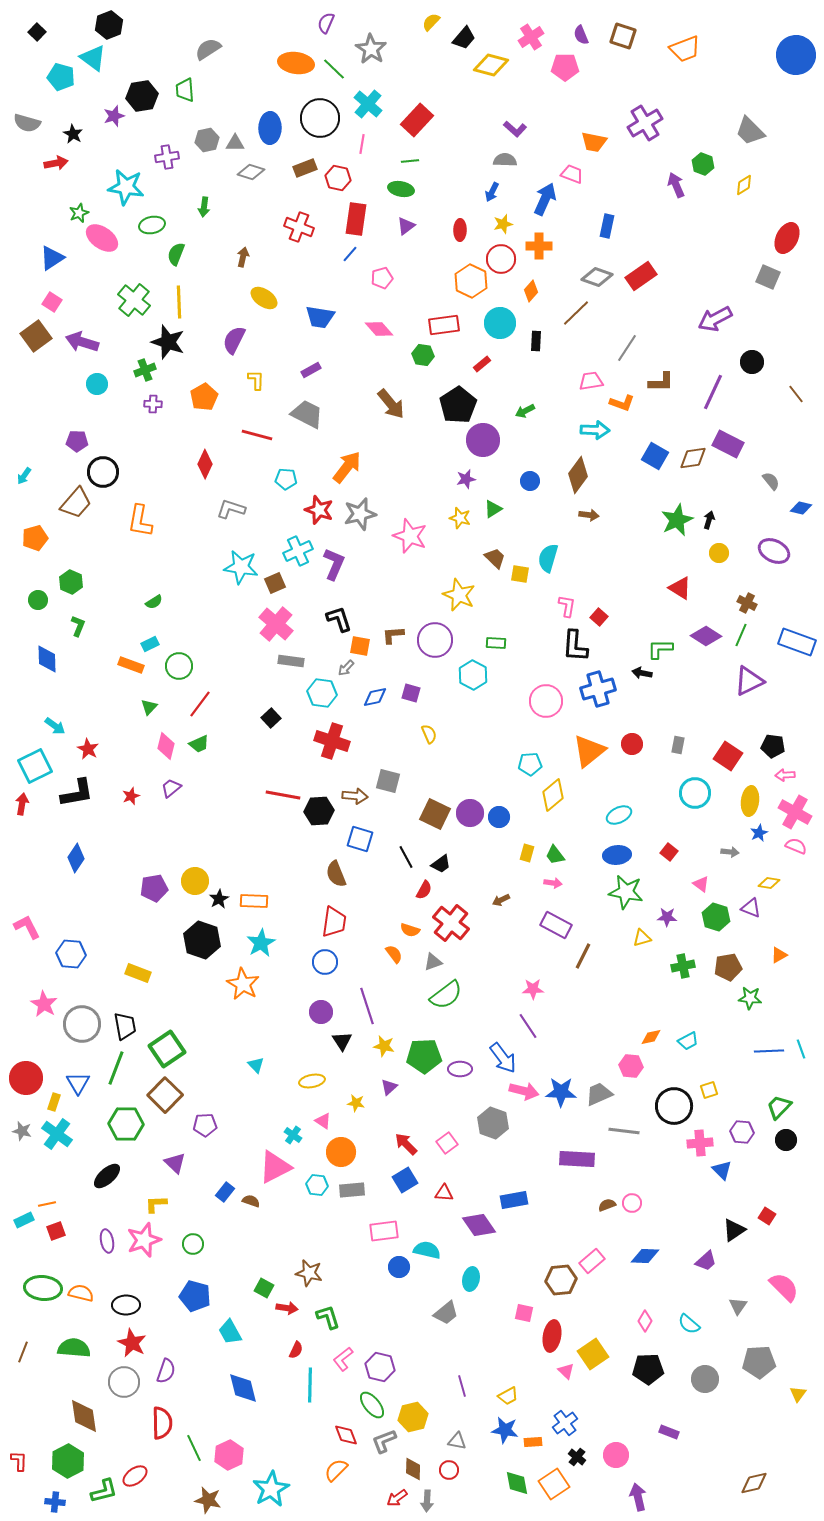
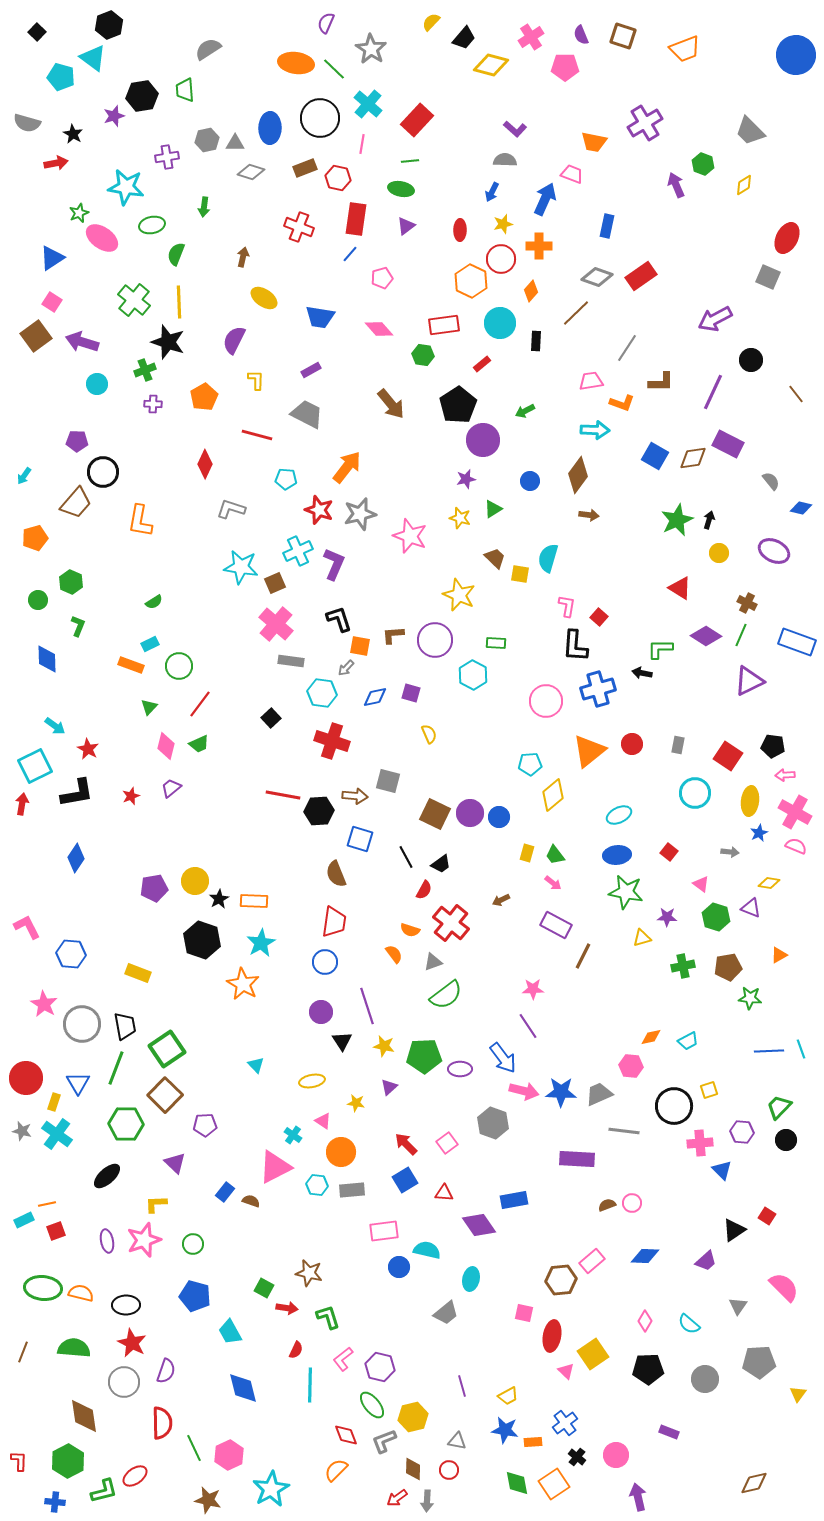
black circle at (752, 362): moved 1 px left, 2 px up
pink arrow at (553, 883): rotated 30 degrees clockwise
